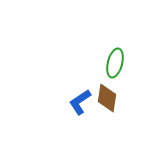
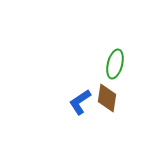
green ellipse: moved 1 px down
